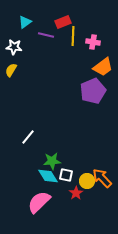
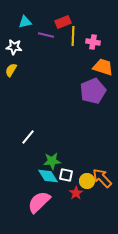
cyan triangle: rotated 24 degrees clockwise
orange trapezoid: rotated 125 degrees counterclockwise
